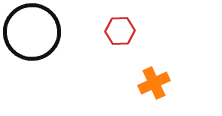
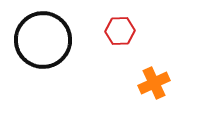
black circle: moved 11 px right, 8 px down
